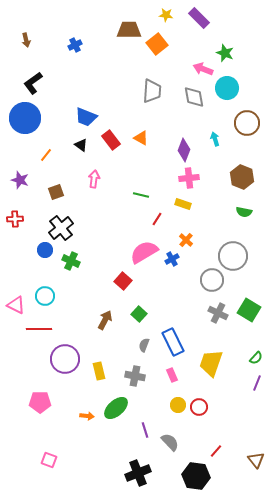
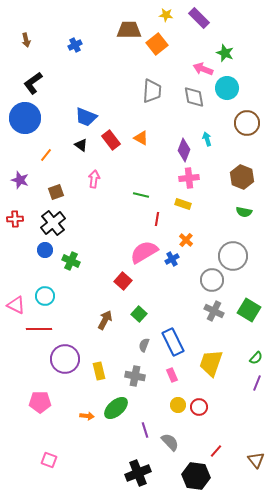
cyan arrow at (215, 139): moved 8 px left
red line at (157, 219): rotated 24 degrees counterclockwise
black cross at (61, 228): moved 8 px left, 5 px up
gray cross at (218, 313): moved 4 px left, 2 px up
